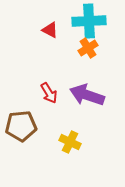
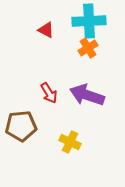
red triangle: moved 4 px left
